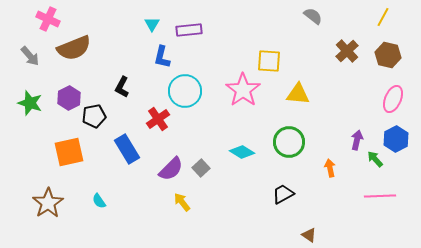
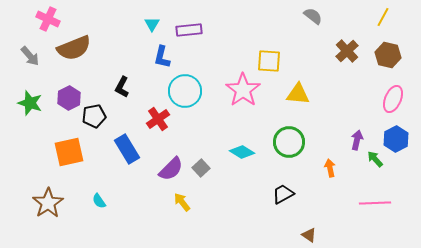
pink line: moved 5 px left, 7 px down
